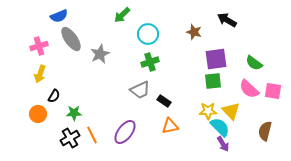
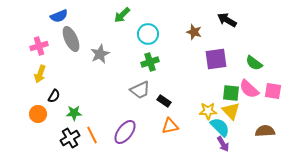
gray ellipse: rotated 10 degrees clockwise
green square: moved 18 px right, 12 px down; rotated 12 degrees clockwise
brown semicircle: rotated 72 degrees clockwise
